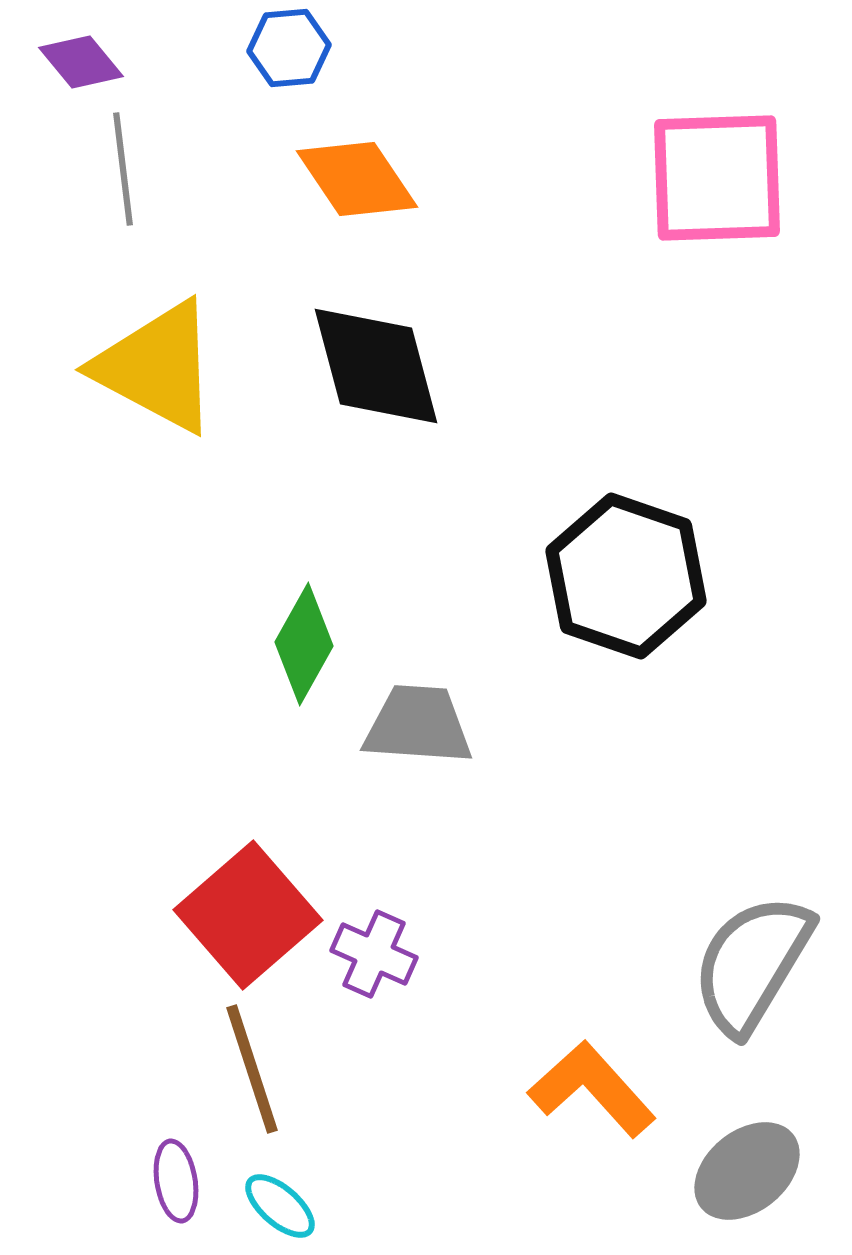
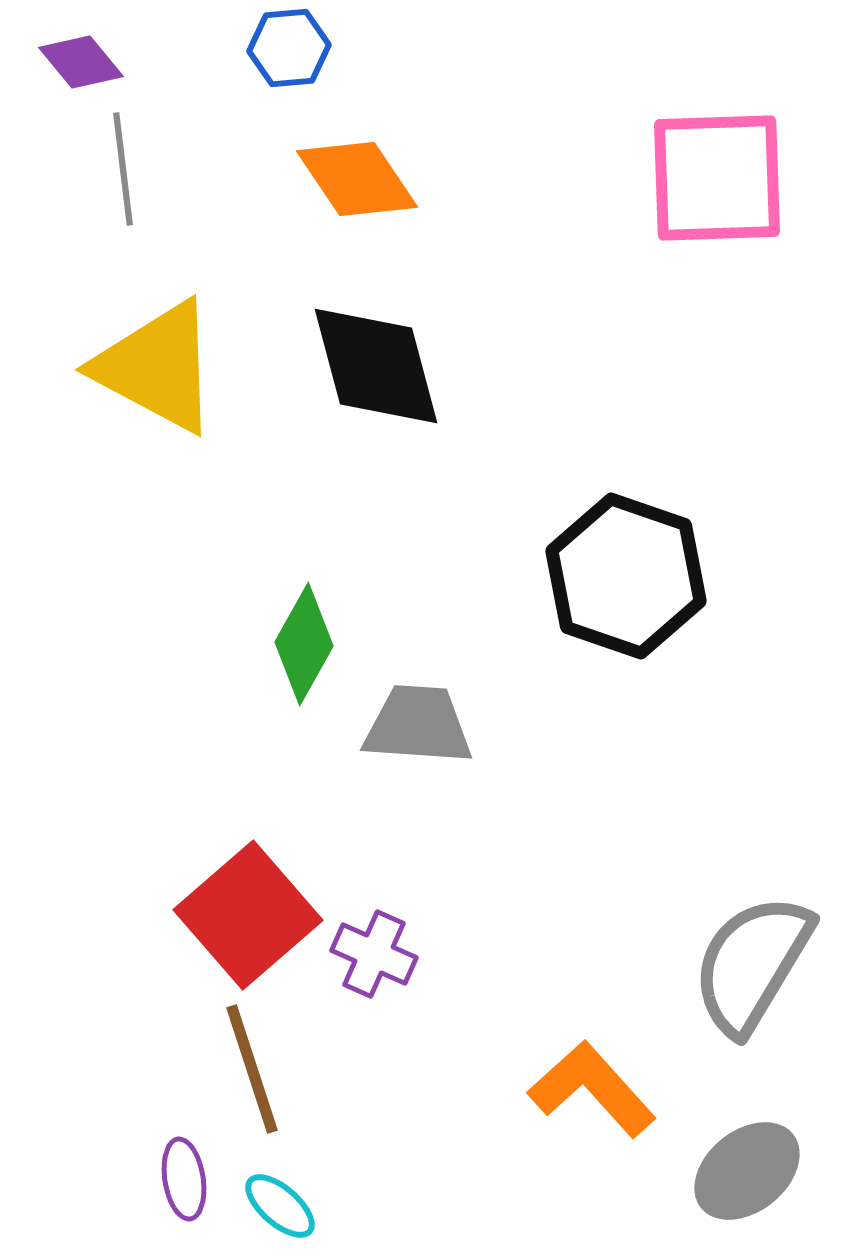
purple ellipse: moved 8 px right, 2 px up
